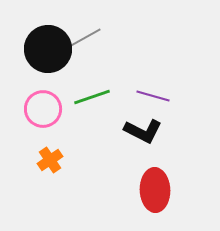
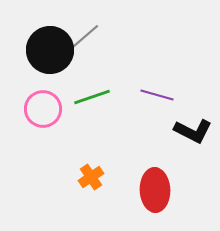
gray line: rotated 12 degrees counterclockwise
black circle: moved 2 px right, 1 px down
purple line: moved 4 px right, 1 px up
black L-shape: moved 50 px right
orange cross: moved 41 px right, 17 px down
